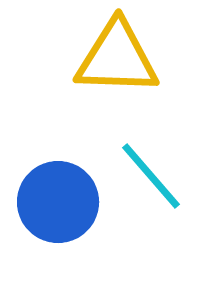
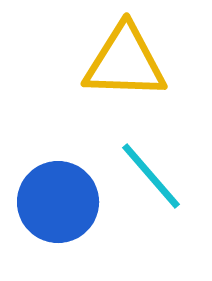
yellow triangle: moved 8 px right, 4 px down
